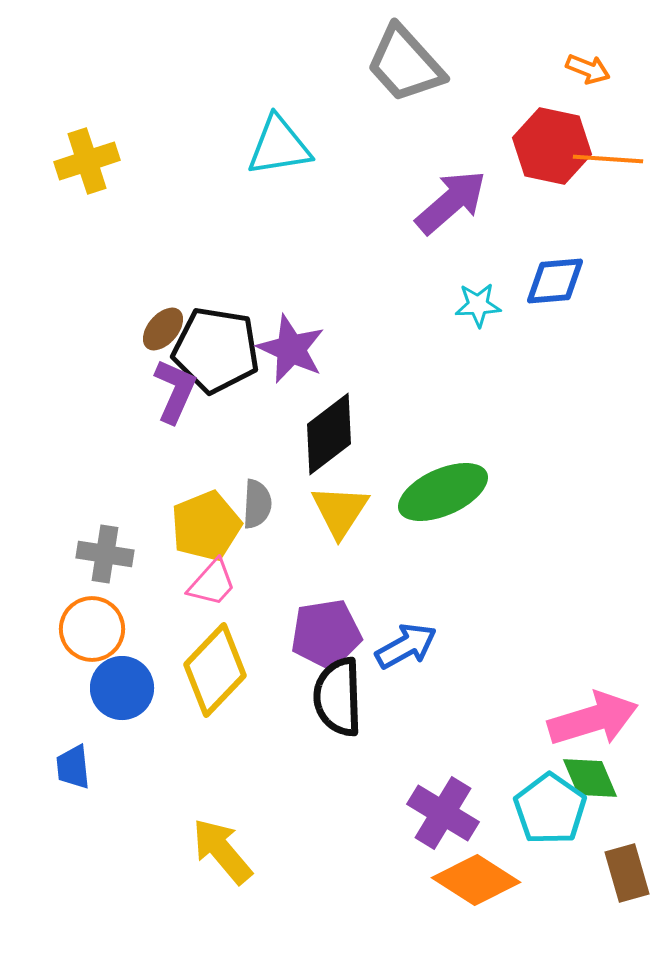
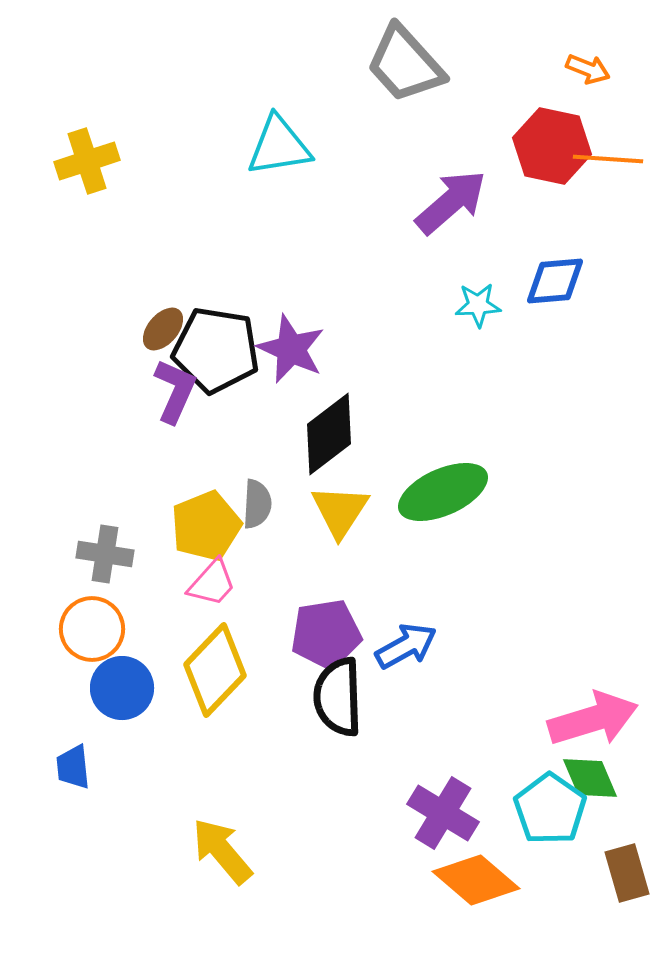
orange diamond: rotated 8 degrees clockwise
